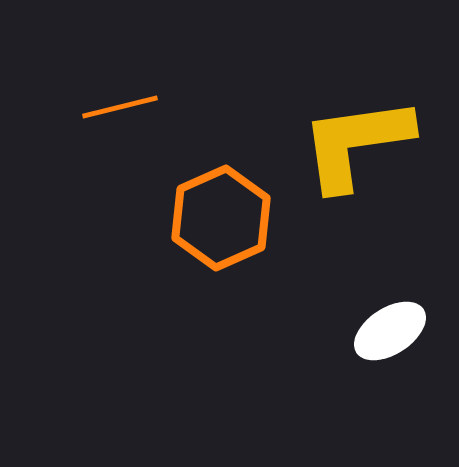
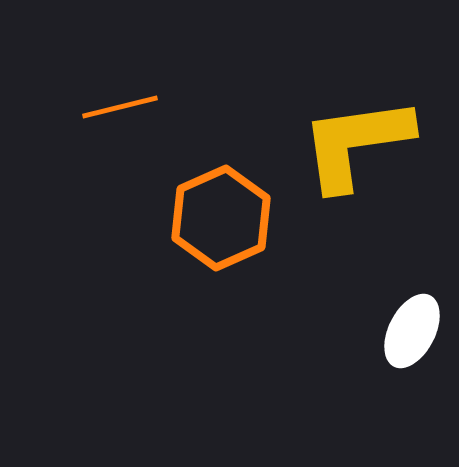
white ellipse: moved 22 px right; rotated 30 degrees counterclockwise
